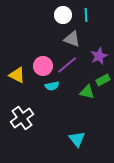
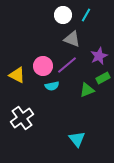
cyan line: rotated 32 degrees clockwise
green rectangle: moved 2 px up
green triangle: moved 2 px up; rotated 35 degrees counterclockwise
